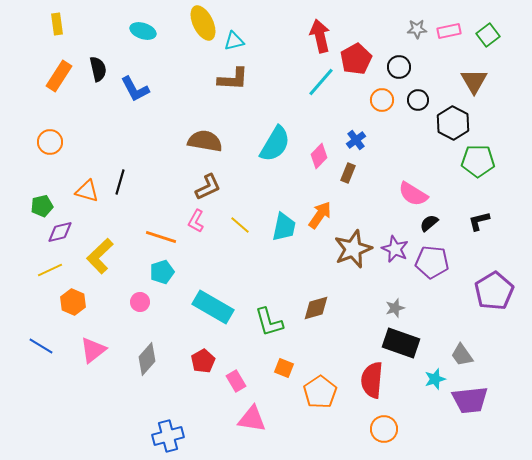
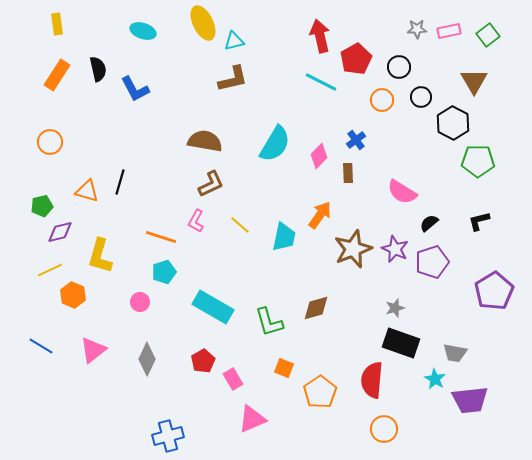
orange rectangle at (59, 76): moved 2 px left, 1 px up
brown L-shape at (233, 79): rotated 16 degrees counterclockwise
cyan line at (321, 82): rotated 76 degrees clockwise
black circle at (418, 100): moved 3 px right, 3 px up
brown rectangle at (348, 173): rotated 24 degrees counterclockwise
brown L-shape at (208, 187): moved 3 px right, 3 px up
pink semicircle at (413, 194): moved 11 px left, 2 px up
cyan trapezoid at (284, 227): moved 10 px down
yellow L-shape at (100, 256): rotated 30 degrees counterclockwise
purple pentagon at (432, 262): rotated 24 degrees counterclockwise
cyan pentagon at (162, 272): moved 2 px right
orange hexagon at (73, 302): moved 7 px up
gray trapezoid at (462, 355): moved 7 px left, 2 px up; rotated 45 degrees counterclockwise
gray diamond at (147, 359): rotated 16 degrees counterclockwise
cyan star at (435, 379): rotated 25 degrees counterclockwise
pink rectangle at (236, 381): moved 3 px left, 2 px up
pink triangle at (252, 419): rotated 32 degrees counterclockwise
